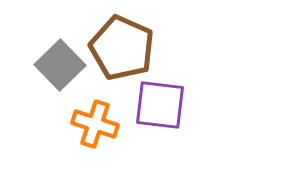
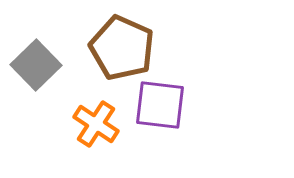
gray square: moved 24 px left
orange cross: moved 1 px right; rotated 15 degrees clockwise
